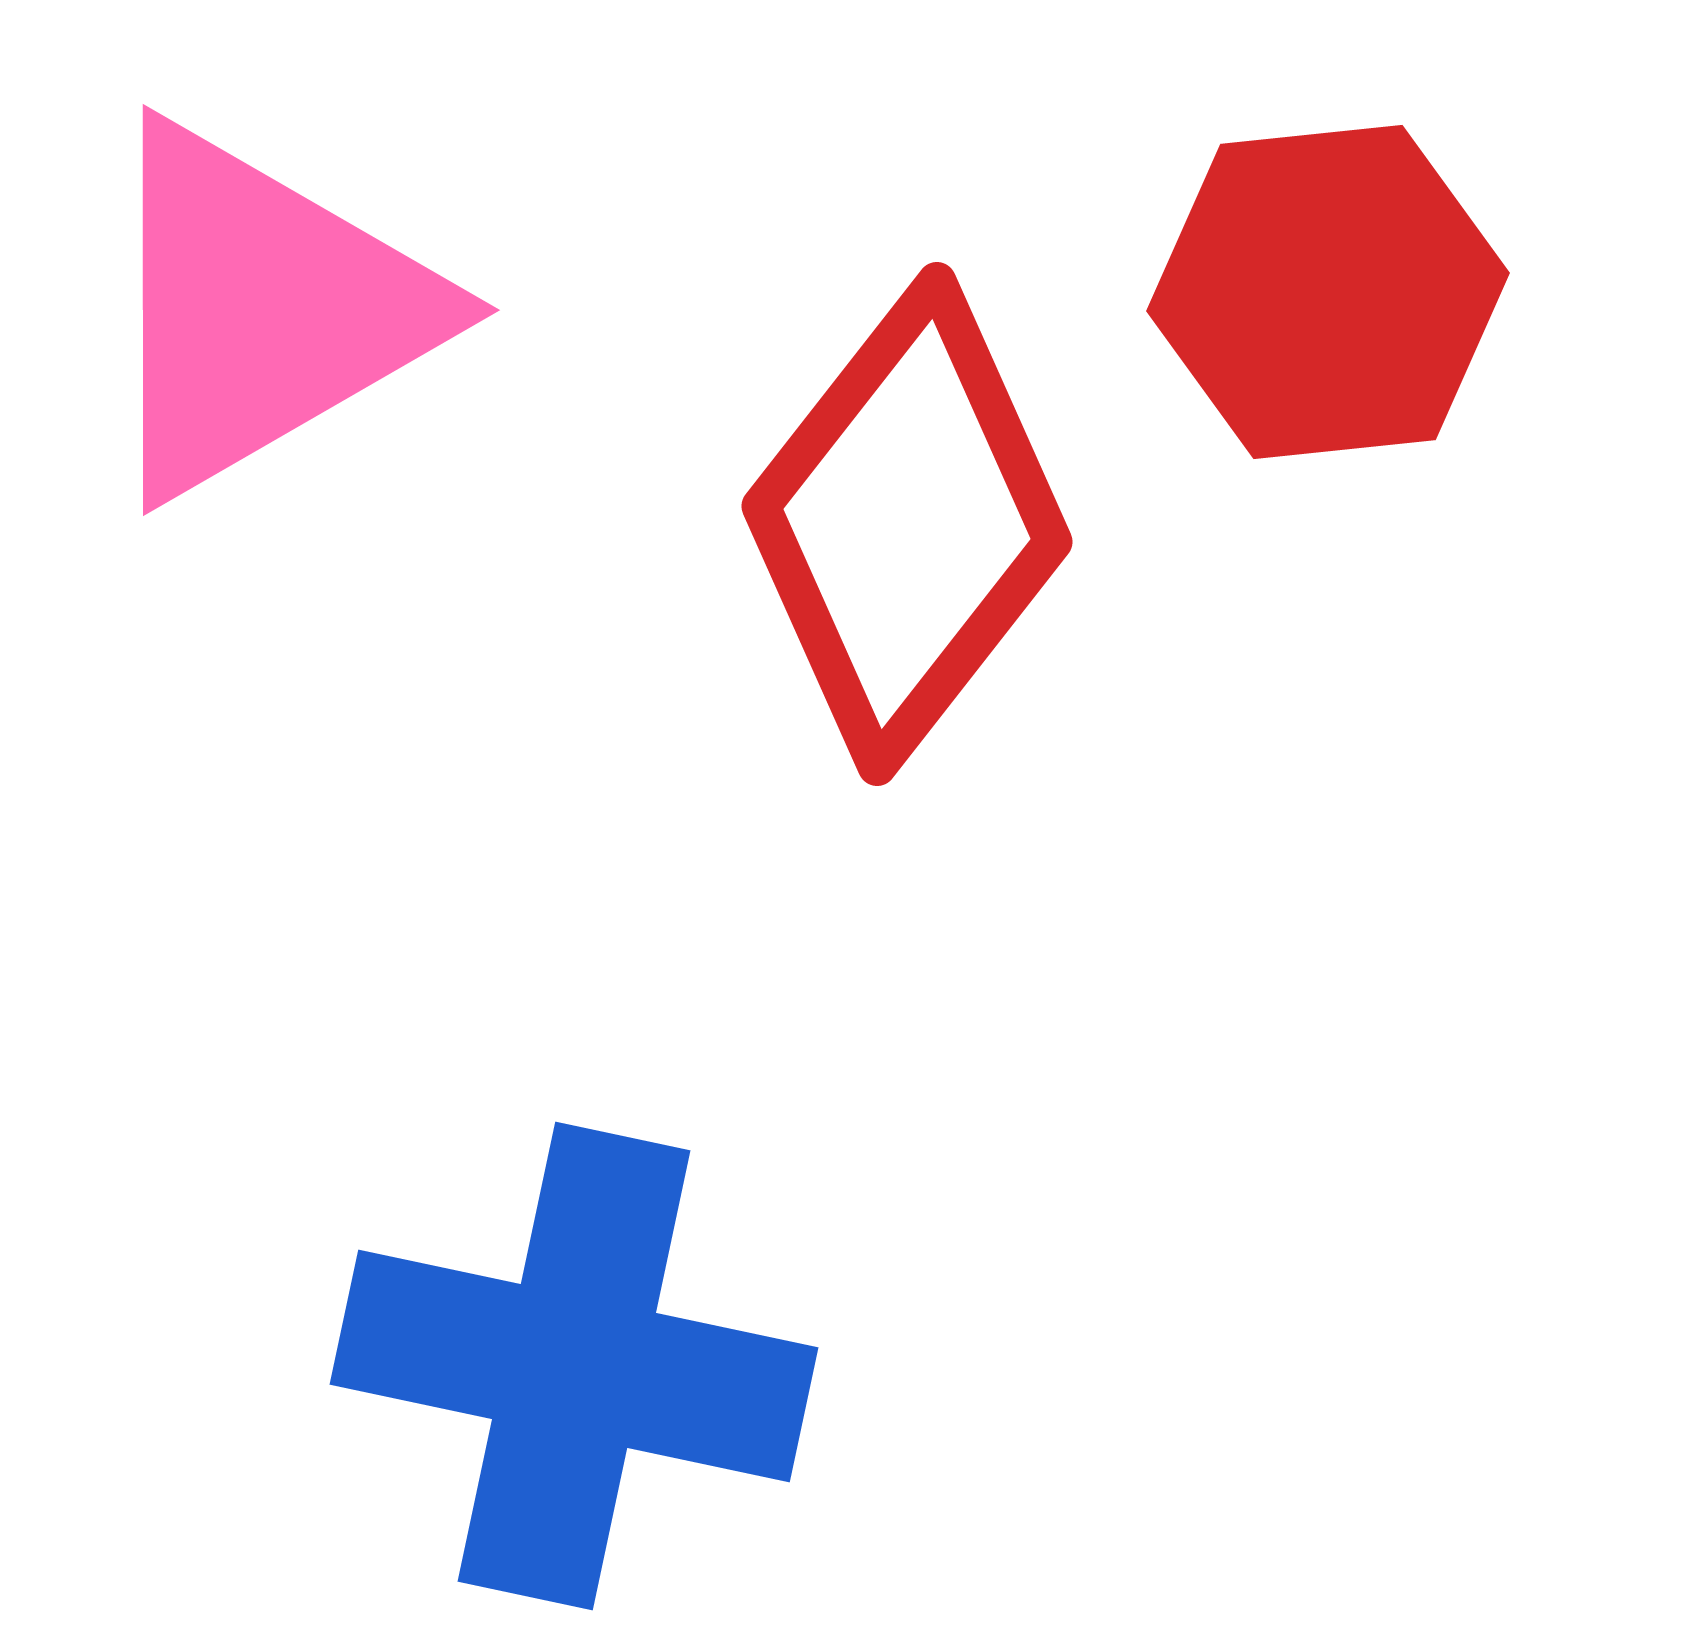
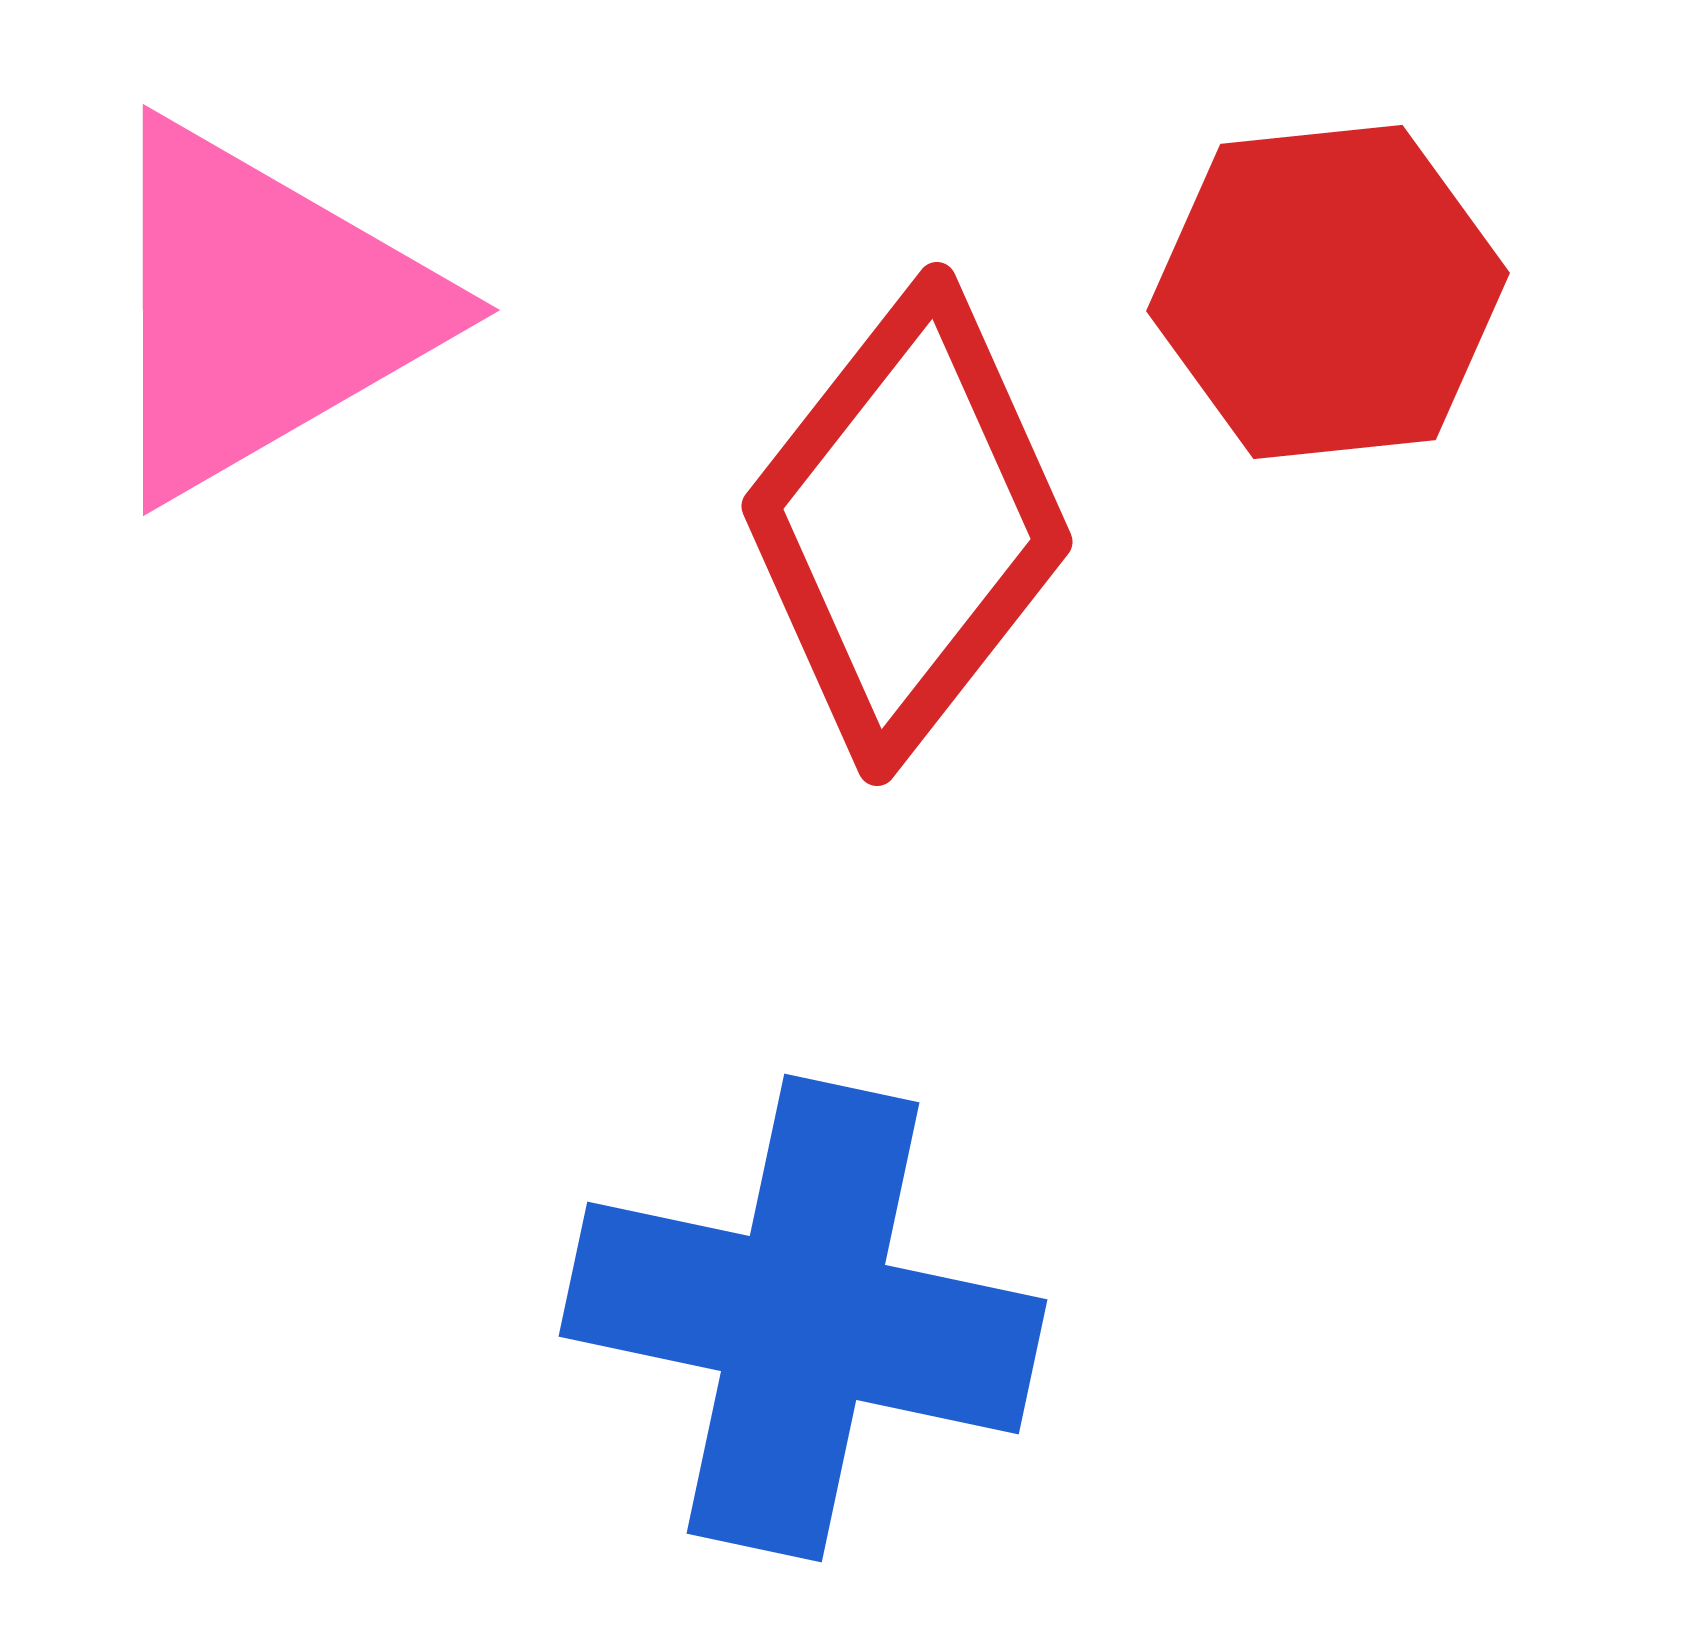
blue cross: moved 229 px right, 48 px up
